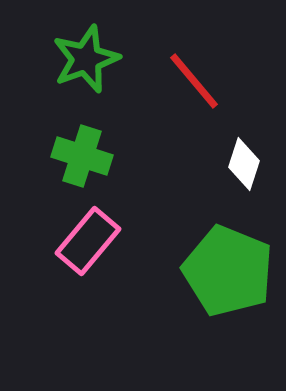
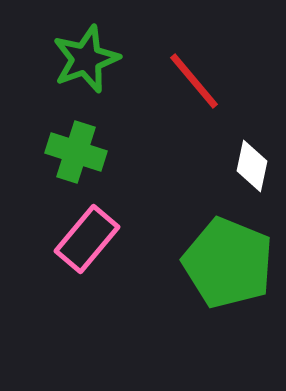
green cross: moved 6 px left, 4 px up
white diamond: moved 8 px right, 2 px down; rotated 6 degrees counterclockwise
pink rectangle: moved 1 px left, 2 px up
green pentagon: moved 8 px up
